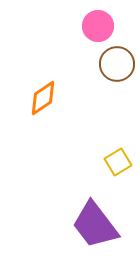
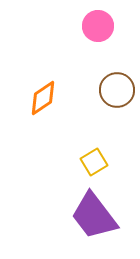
brown circle: moved 26 px down
yellow square: moved 24 px left
purple trapezoid: moved 1 px left, 9 px up
